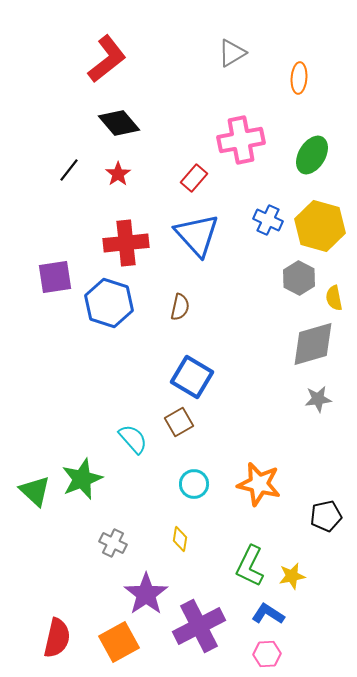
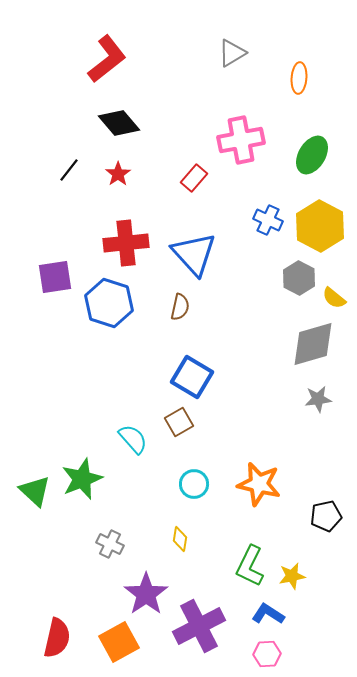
yellow hexagon: rotated 12 degrees clockwise
blue triangle: moved 3 px left, 19 px down
yellow semicircle: rotated 40 degrees counterclockwise
gray cross: moved 3 px left, 1 px down
